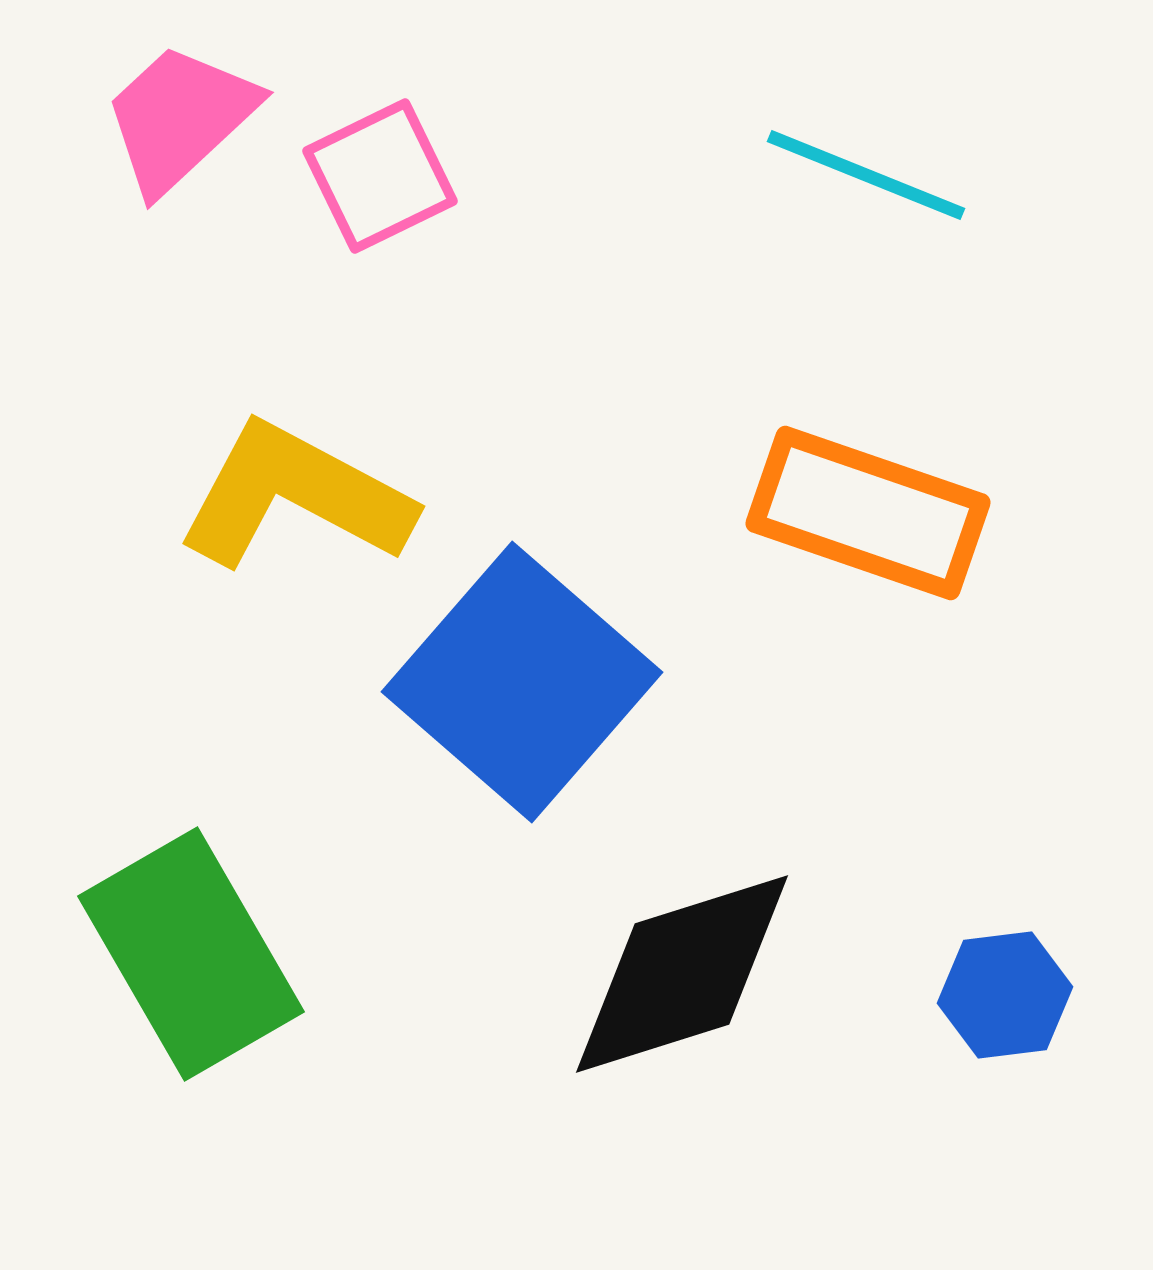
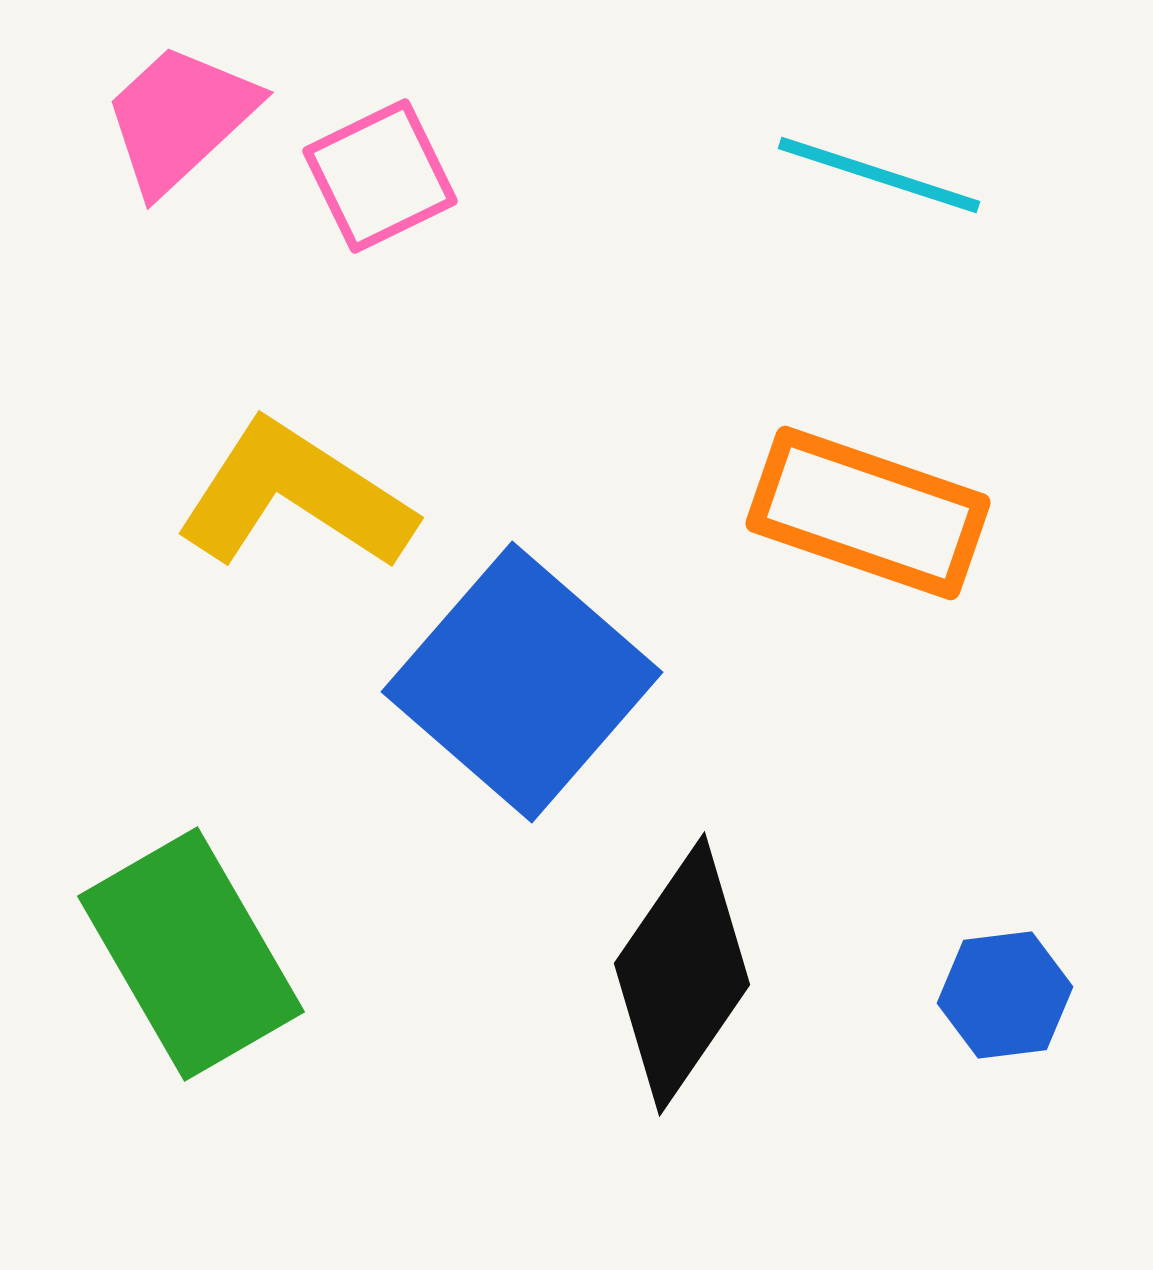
cyan line: moved 13 px right; rotated 4 degrees counterclockwise
yellow L-shape: rotated 5 degrees clockwise
black diamond: rotated 38 degrees counterclockwise
